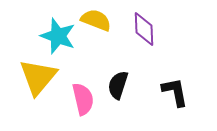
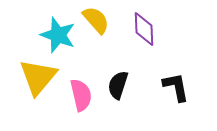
yellow semicircle: rotated 28 degrees clockwise
cyan star: moved 1 px up
black L-shape: moved 1 px right, 5 px up
pink semicircle: moved 2 px left, 4 px up
